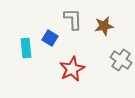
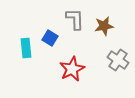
gray L-shape: moved 2 px right
gray cross: moved 3 px left
